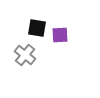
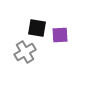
gray cross: moved 3 px up; rotated 20 degrees clockwise
